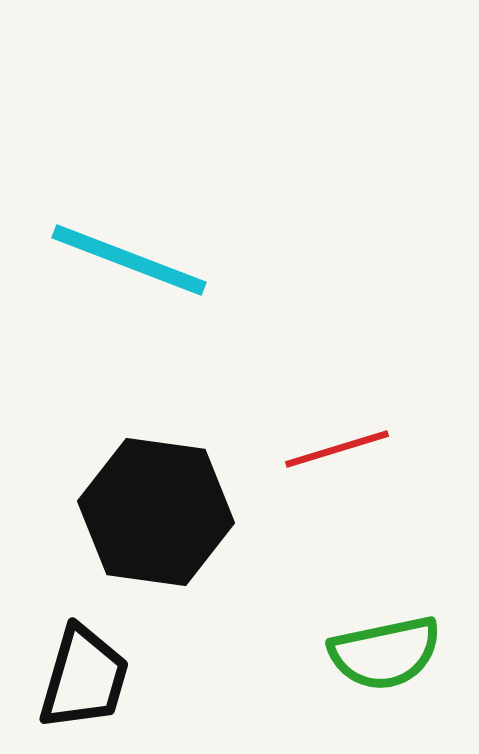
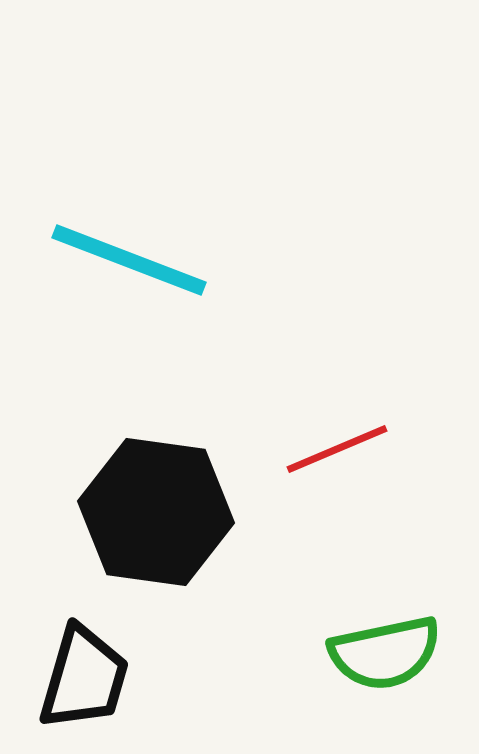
red line: rotated 6 degrees counterclockwise
